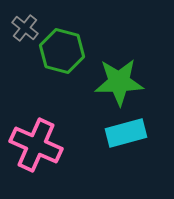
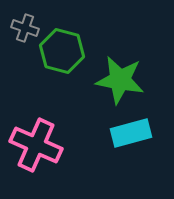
gray cross: rotated 20 degrees counterclockwise
green star: moved 1 px right, 2 px up; rotated 12 degrees clockwise
cyan rectangle: moved 5 px right
